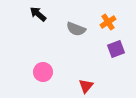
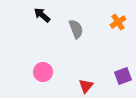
black arrow: moved 4 px right, 1 px down
orange cross: moved 10 px right
gray semicircle: rotated 132 degrees counterclockwise
purple square: moved 7 px right, 27 px down
